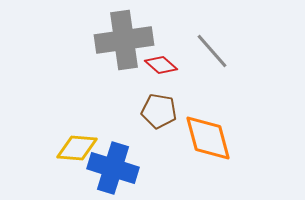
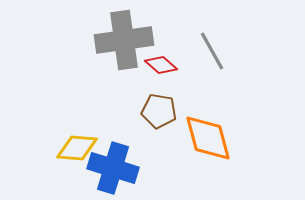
gray line: rotated 12 degrees clockwise
